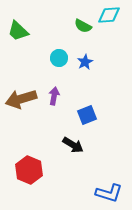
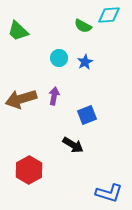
red hexagon: rotated 8 degrees clockwise
